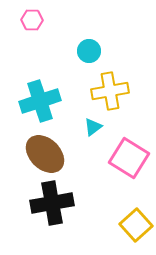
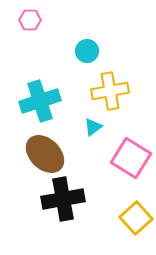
pink hexagon: moved 2 px left
cyan circle: moved 2 px left
pink square: moved 2 px right
black cross: moved 11 px right, 4 px up
yellow square: moved 7 px up
